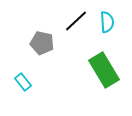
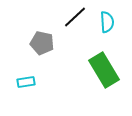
black line: moved 1 px left, 4 px up
cyan rectangle: moved 3 px right; rotated 60 degrees counterclockwise
